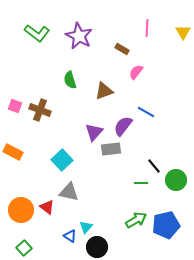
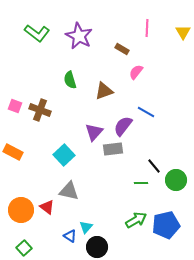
gray rectangle: moved 2 px right
cyan square: moved 2 px right, 5 px up
gray triangle: moved 1 px up
